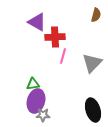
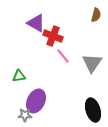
purple triangle: moved 1 px left, 1 px down
red cross: moved 2 px left, 1 px up; rotated 24 degrees clockwise
pink line: rotated 56 degrees counterclockwise
gray triangle: rotated 10 degrees counterclockwise
green triangle: moved 14 px left, 8 px up
purple ellipse: rotated 10 degrees clockwise
gray star: moved 18 px left
